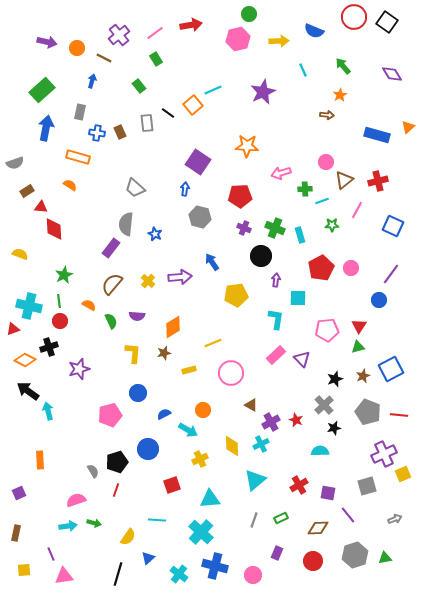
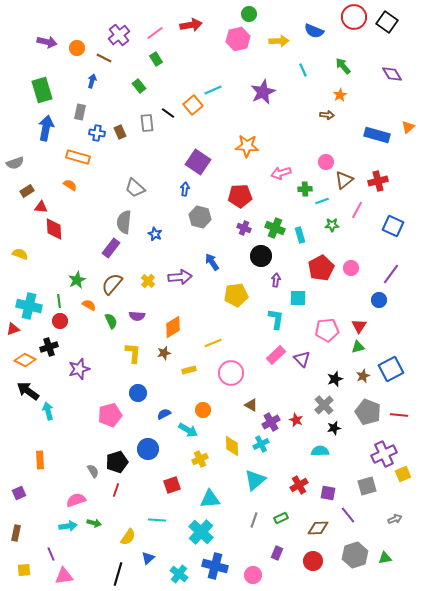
green rectangle at (42, 90): rotated 65 degrees counterclockwise
gray semicircle at (126, 224): moved 2 px left, 2 px up
green star at (64, 275): moved 13 px right, 5 px down
